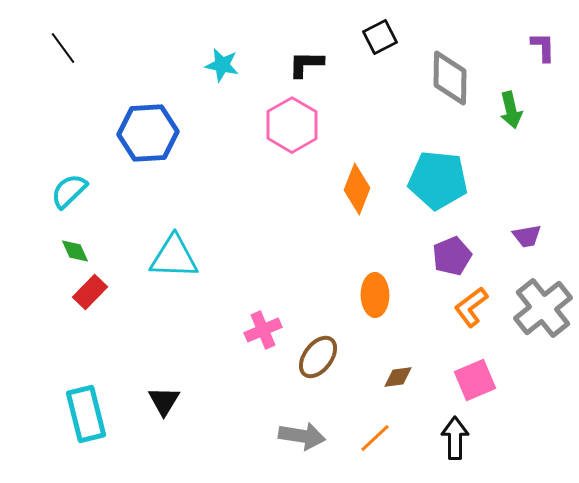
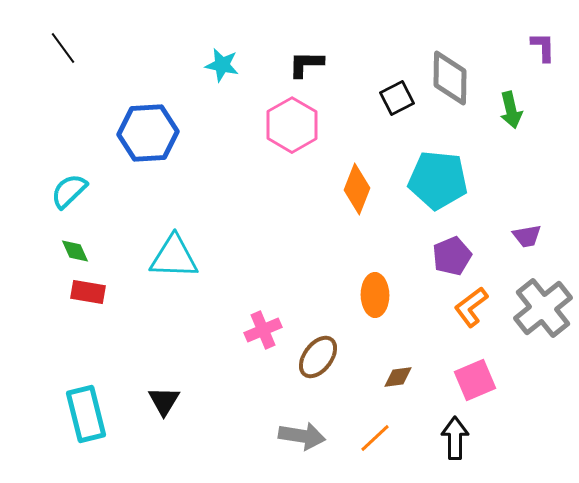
black square: moved 17 px right, 61 px down
red rectangle: moved 2 px left; rotated 56 degrees clockwise
